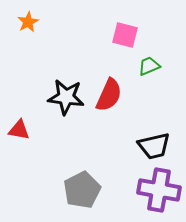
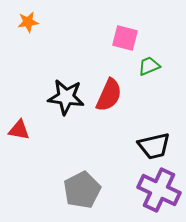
orange star: rotated 20 degrees clockwise
pink square: moved 3 px down
purple cross: rotated 15 degrees clockwise
